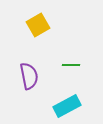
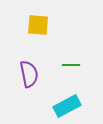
yellow square: rotated 35 degrees clockwise
purple semicircle: moved 2 px up
